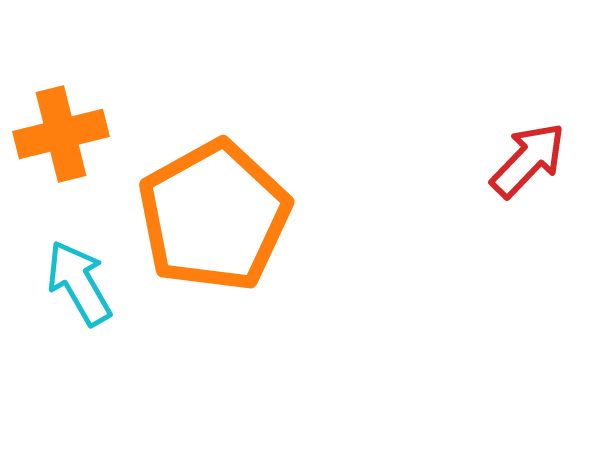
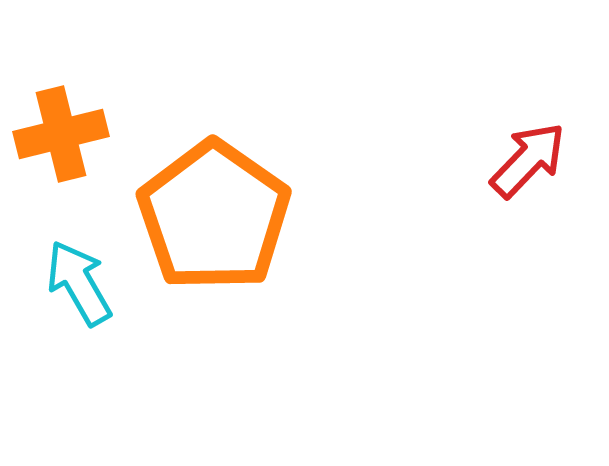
orange pentagon: rotated 8 degrees counterclockwise
